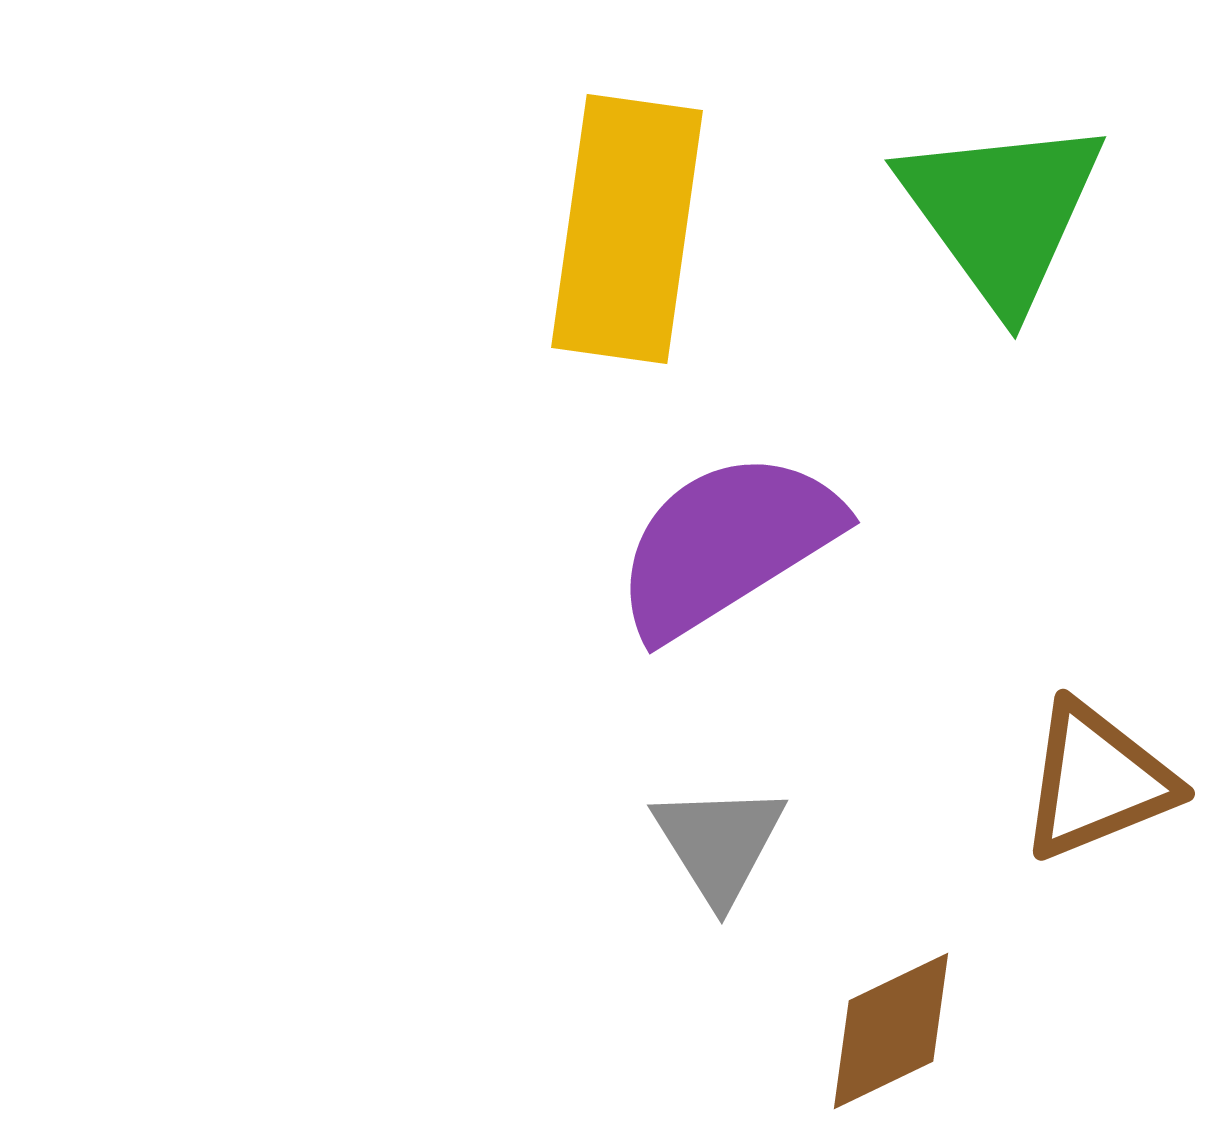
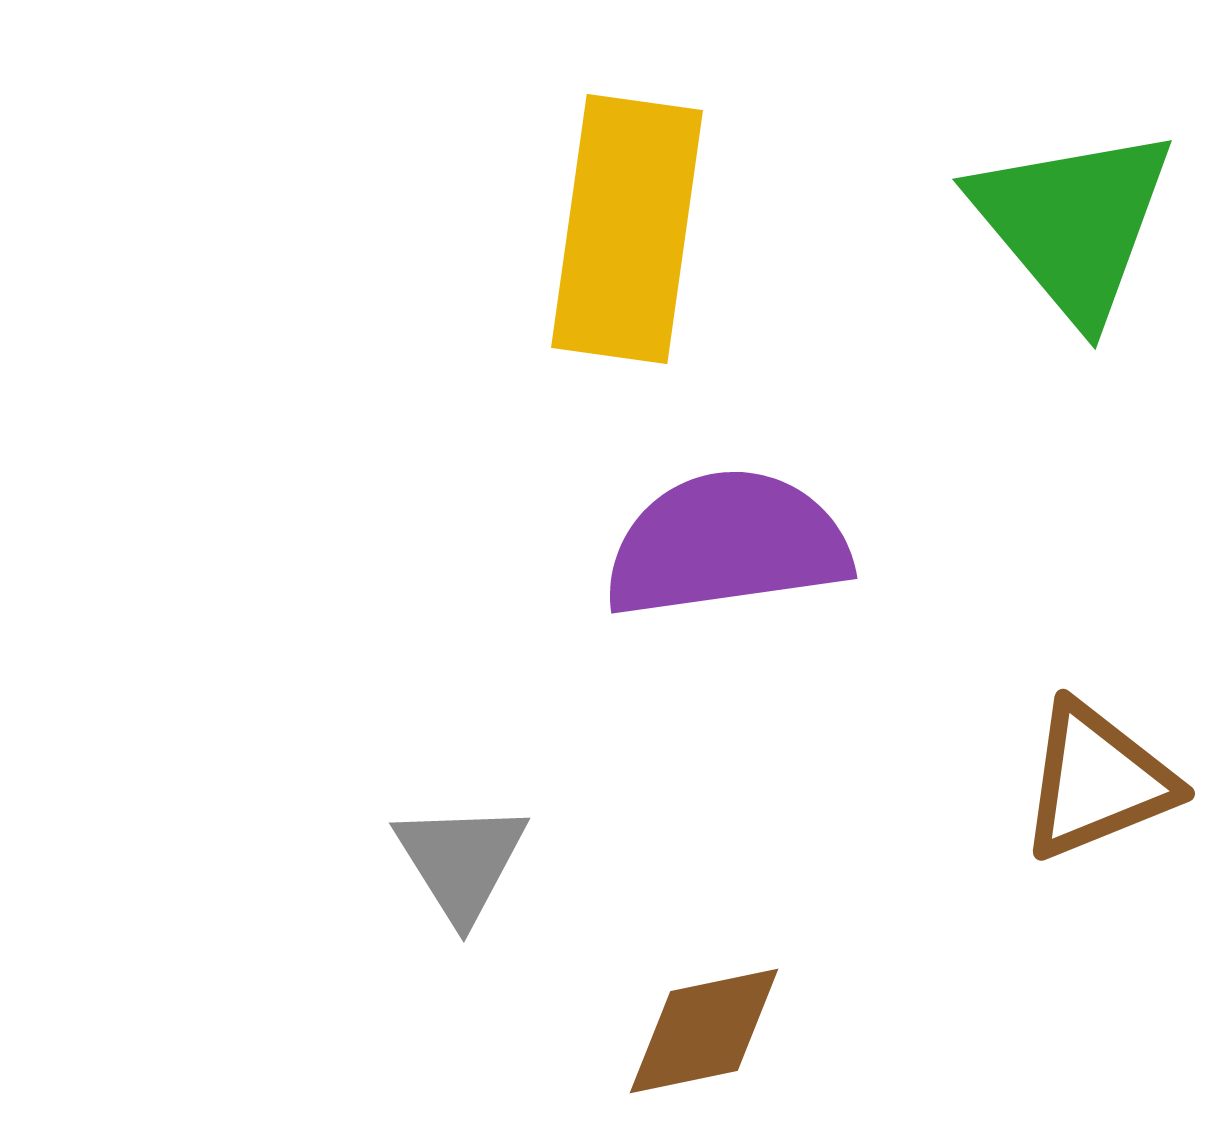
green triangle: moved 71 px right, 11 px down; rotated 4 degrees counterclockwise
purple semicircle: rotated 24 degrees clockwise
gray triangle: moved 258 px left, 18 px down
brown diamond: moved 187 px left; rotated 14 degrees clockwise
